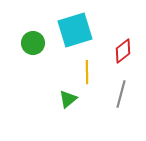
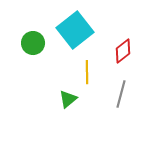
cyan square: rotated 21 degrees counterclockwise
